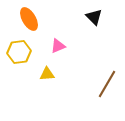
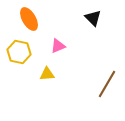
black triangle: moved 1 px left, 1 px down
yellow hexagon: rotated 20 degrees clockwise
